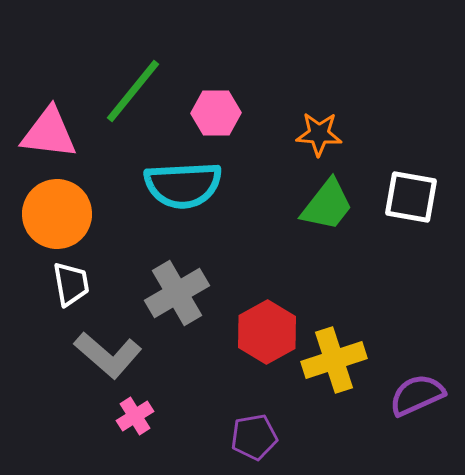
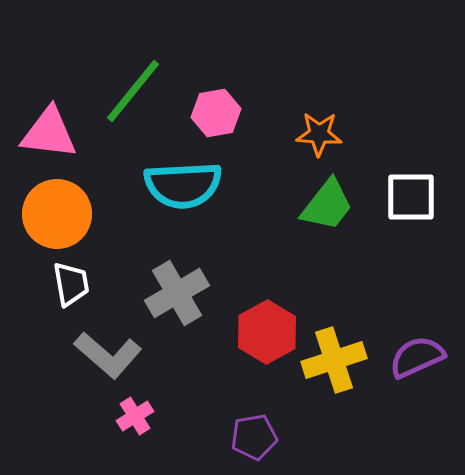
pink hexagon: rotated 9 degrees counterclockwise
white square: rotated 10 degrees counterclockwise
purple semicircle: moved 38 px up
